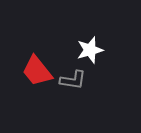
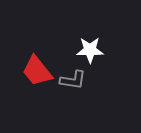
white star: rotated 16 degrees clockwise
